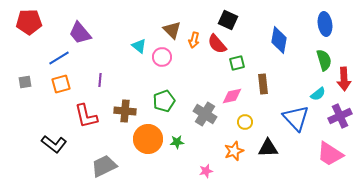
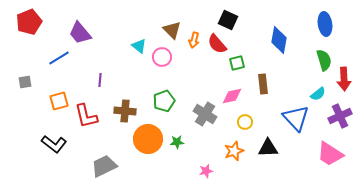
red pentagon: rotated 20 degrees counterclockwise
orange square: moved 2 px left, 17 px down
